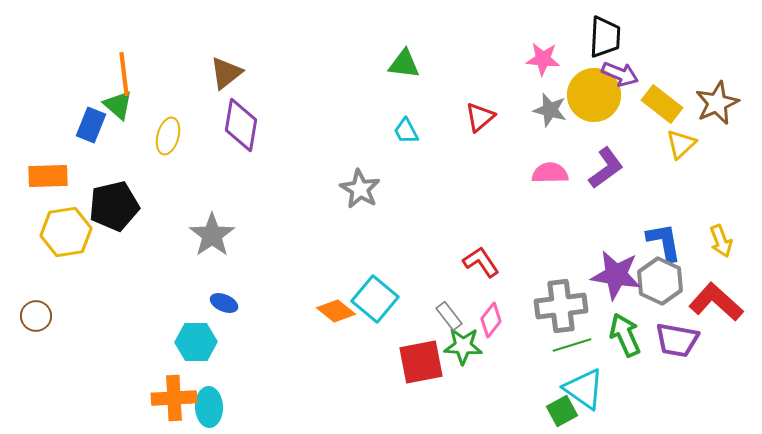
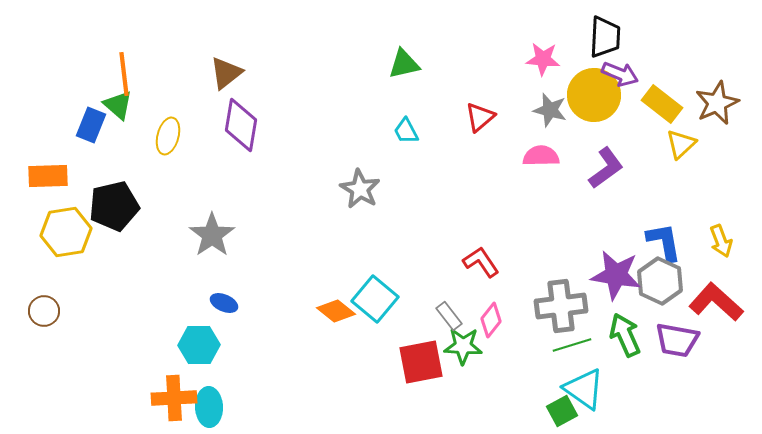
green triangle at (404, 64): rotated 20 degrees counterclockwise
pink semicircle at (550, 173): moved 9 px left, 17 px up
brown circle at (36, 316): moved 8 px right, 5 px up
cyan hexagon at (196, 342): moved 3 px right, 3 px down
